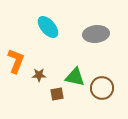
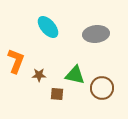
green triangle: moved 2 px up
brown square: rotated 16 degrees clockwise
